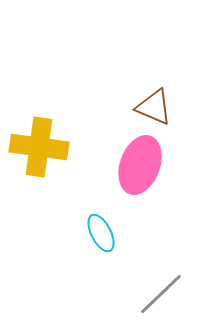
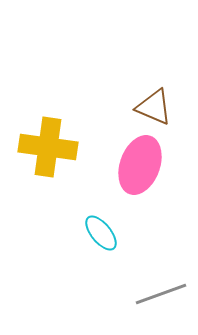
yellow cross: moved 9 px right
cyan ellipse: rotated 12 degrees counterclockwise
gray line: rotated 24 degrees clockwise
